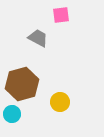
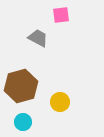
brown hexagon: moved 1 px left, 2 px down
cyan circle: moved 11 px right, 8 px down
